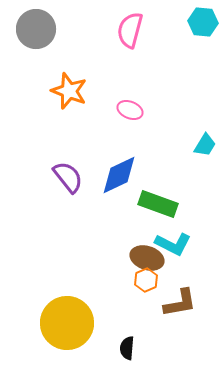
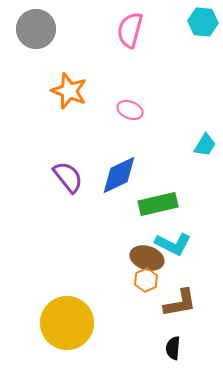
green rectangle: rotated 33 degrees counterclockwise
black semicircle: moved 46 px right
